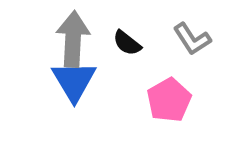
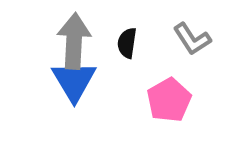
gray arrow: moved 1 px right, 2 px down
black semicircle: rotated 60 degrees clockwise
